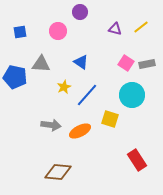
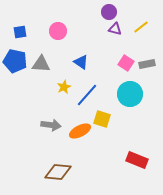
purple circle: moved 29 px right
blue pentagon: moved 16 px up
cyan circle: moved 2 px left, 1 px up
yellow square: moved 8 px left
red rectangle: rotated 35 degrees counterclockwise
